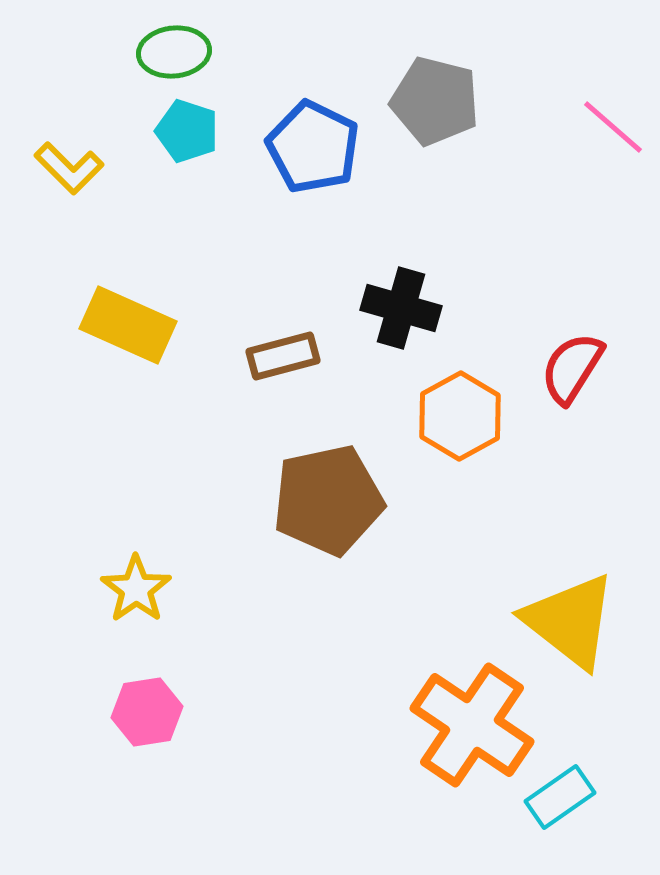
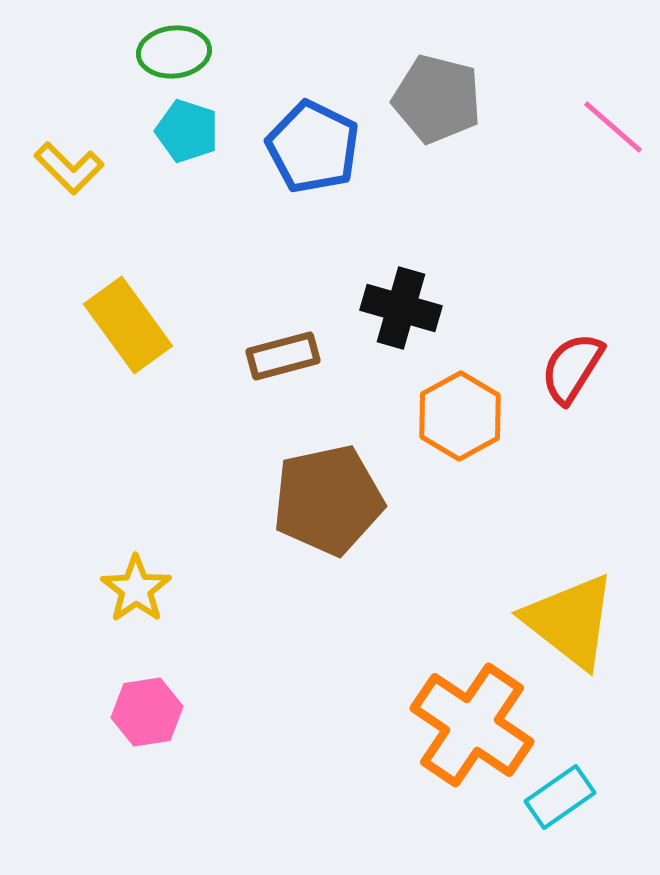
gray pentagon: moved 2 px right, 2 px up
yellow rectangle: rotated 30 degrees clockwise
